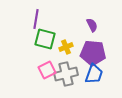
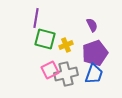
purple line: moved 1 px up
yellow cross: moved 2 px up
purple pentagon: moved 2 px right; rotated 25 degrees counterclockwise
pink square: moved 3 px right
